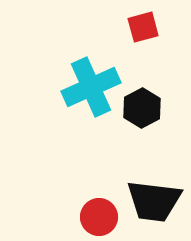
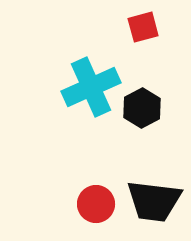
red circle: moved 3 px left, 13 px up
